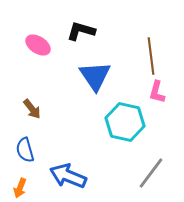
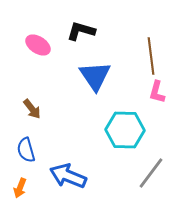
cyan hexagon: moved 8 px down; rotated 12 degrees counterclockwise
blue semicircle: moved 1 px right
